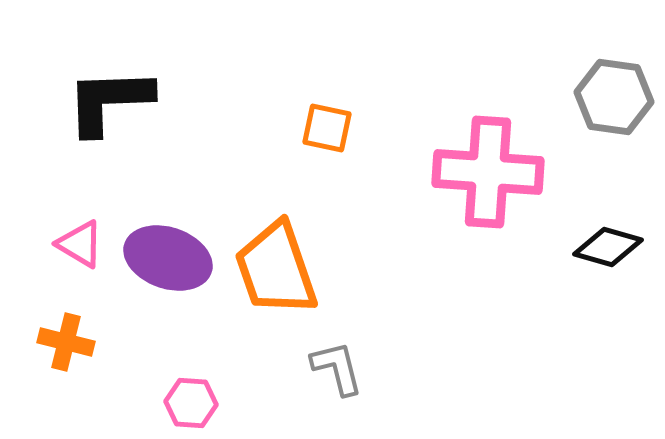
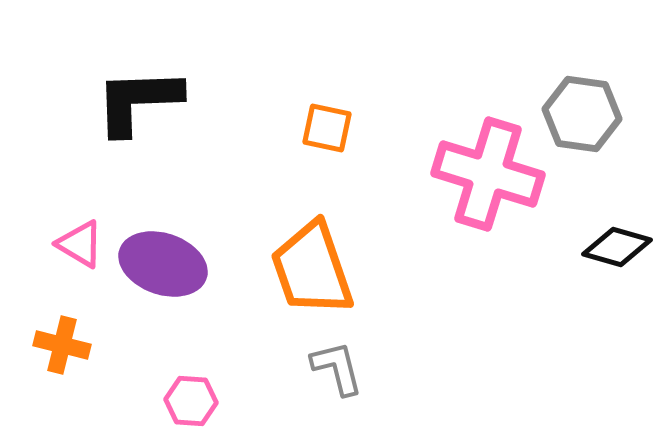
gray hexagon: moved 32 px left, 17 px down
black L-shape: moved 29 px right
pink cross: moved 2 px down; rotated 13 degrees clockwise
black diamond: moved 9 px right
purple ellipse: moved 5 px left, 6 px down
orange trapezoid: moved 36 px right
orange cross: moved 4 px left, 3 px down
pink hexagon: moved 2 px up
